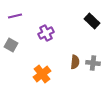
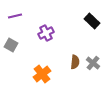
gray cross: rotated 32 degrees clockwise
